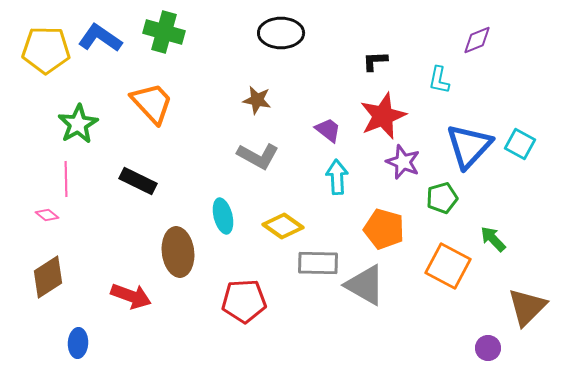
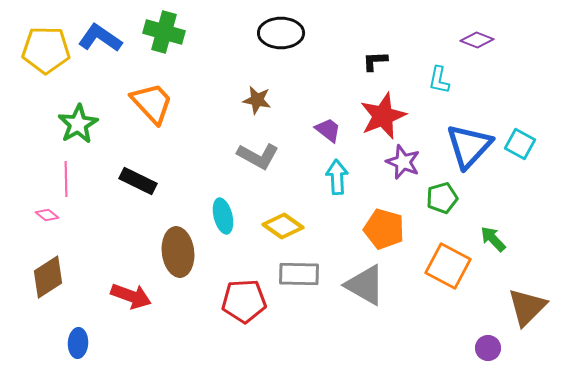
purple diamond: rotated 44 degrees clockwise
gray rectangle: moved 19 px left, 11 px down
